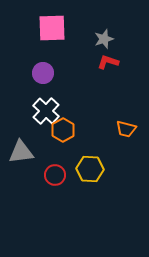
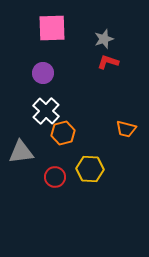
orange hexagon: moved 3 px down; rotated 15 degrees clockwise
red circle: moved 2 px down
